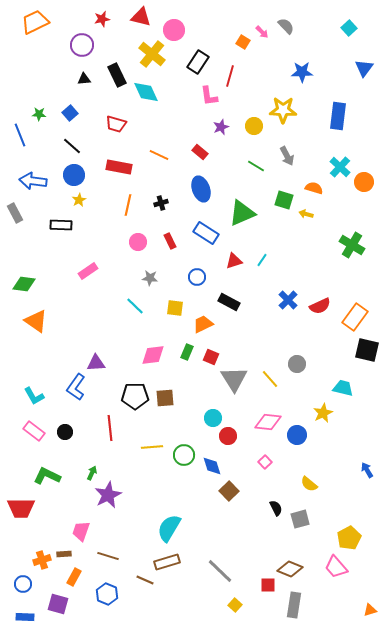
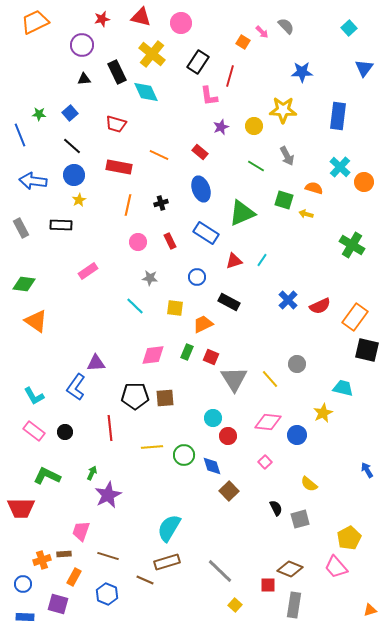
pink circle at (174, 30): moved 7 px right, 7 px up
black rectangle at (117, 75): moved 3 px up
gray rectangle at (15, 213): moved 6 px right, 15 px down
